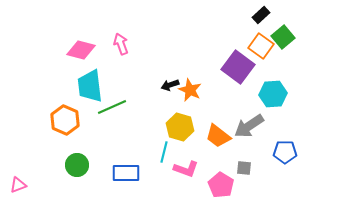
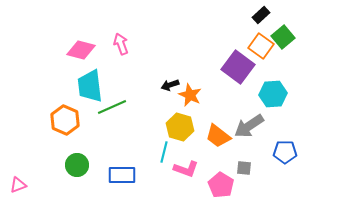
orange star: moved 5 px down
blue rectangle: moved 4 px left, 2 px down
